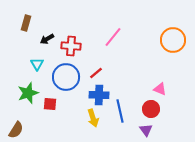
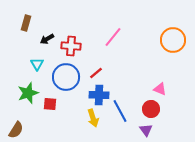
blue line: rotated 15 degrees counterclockwise
